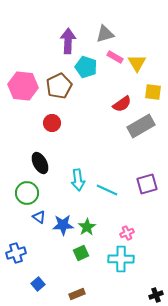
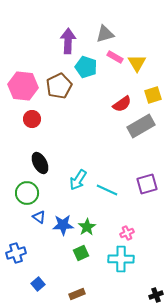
yellow square: moved 3 px down; rotated 24 degrees counterclockwise
red circle: moved 20 px left, 4 px up
cyan arrow: rotated 40 degrees clockwise
